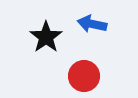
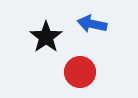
red circle: moved 4 px left, 4 px up
